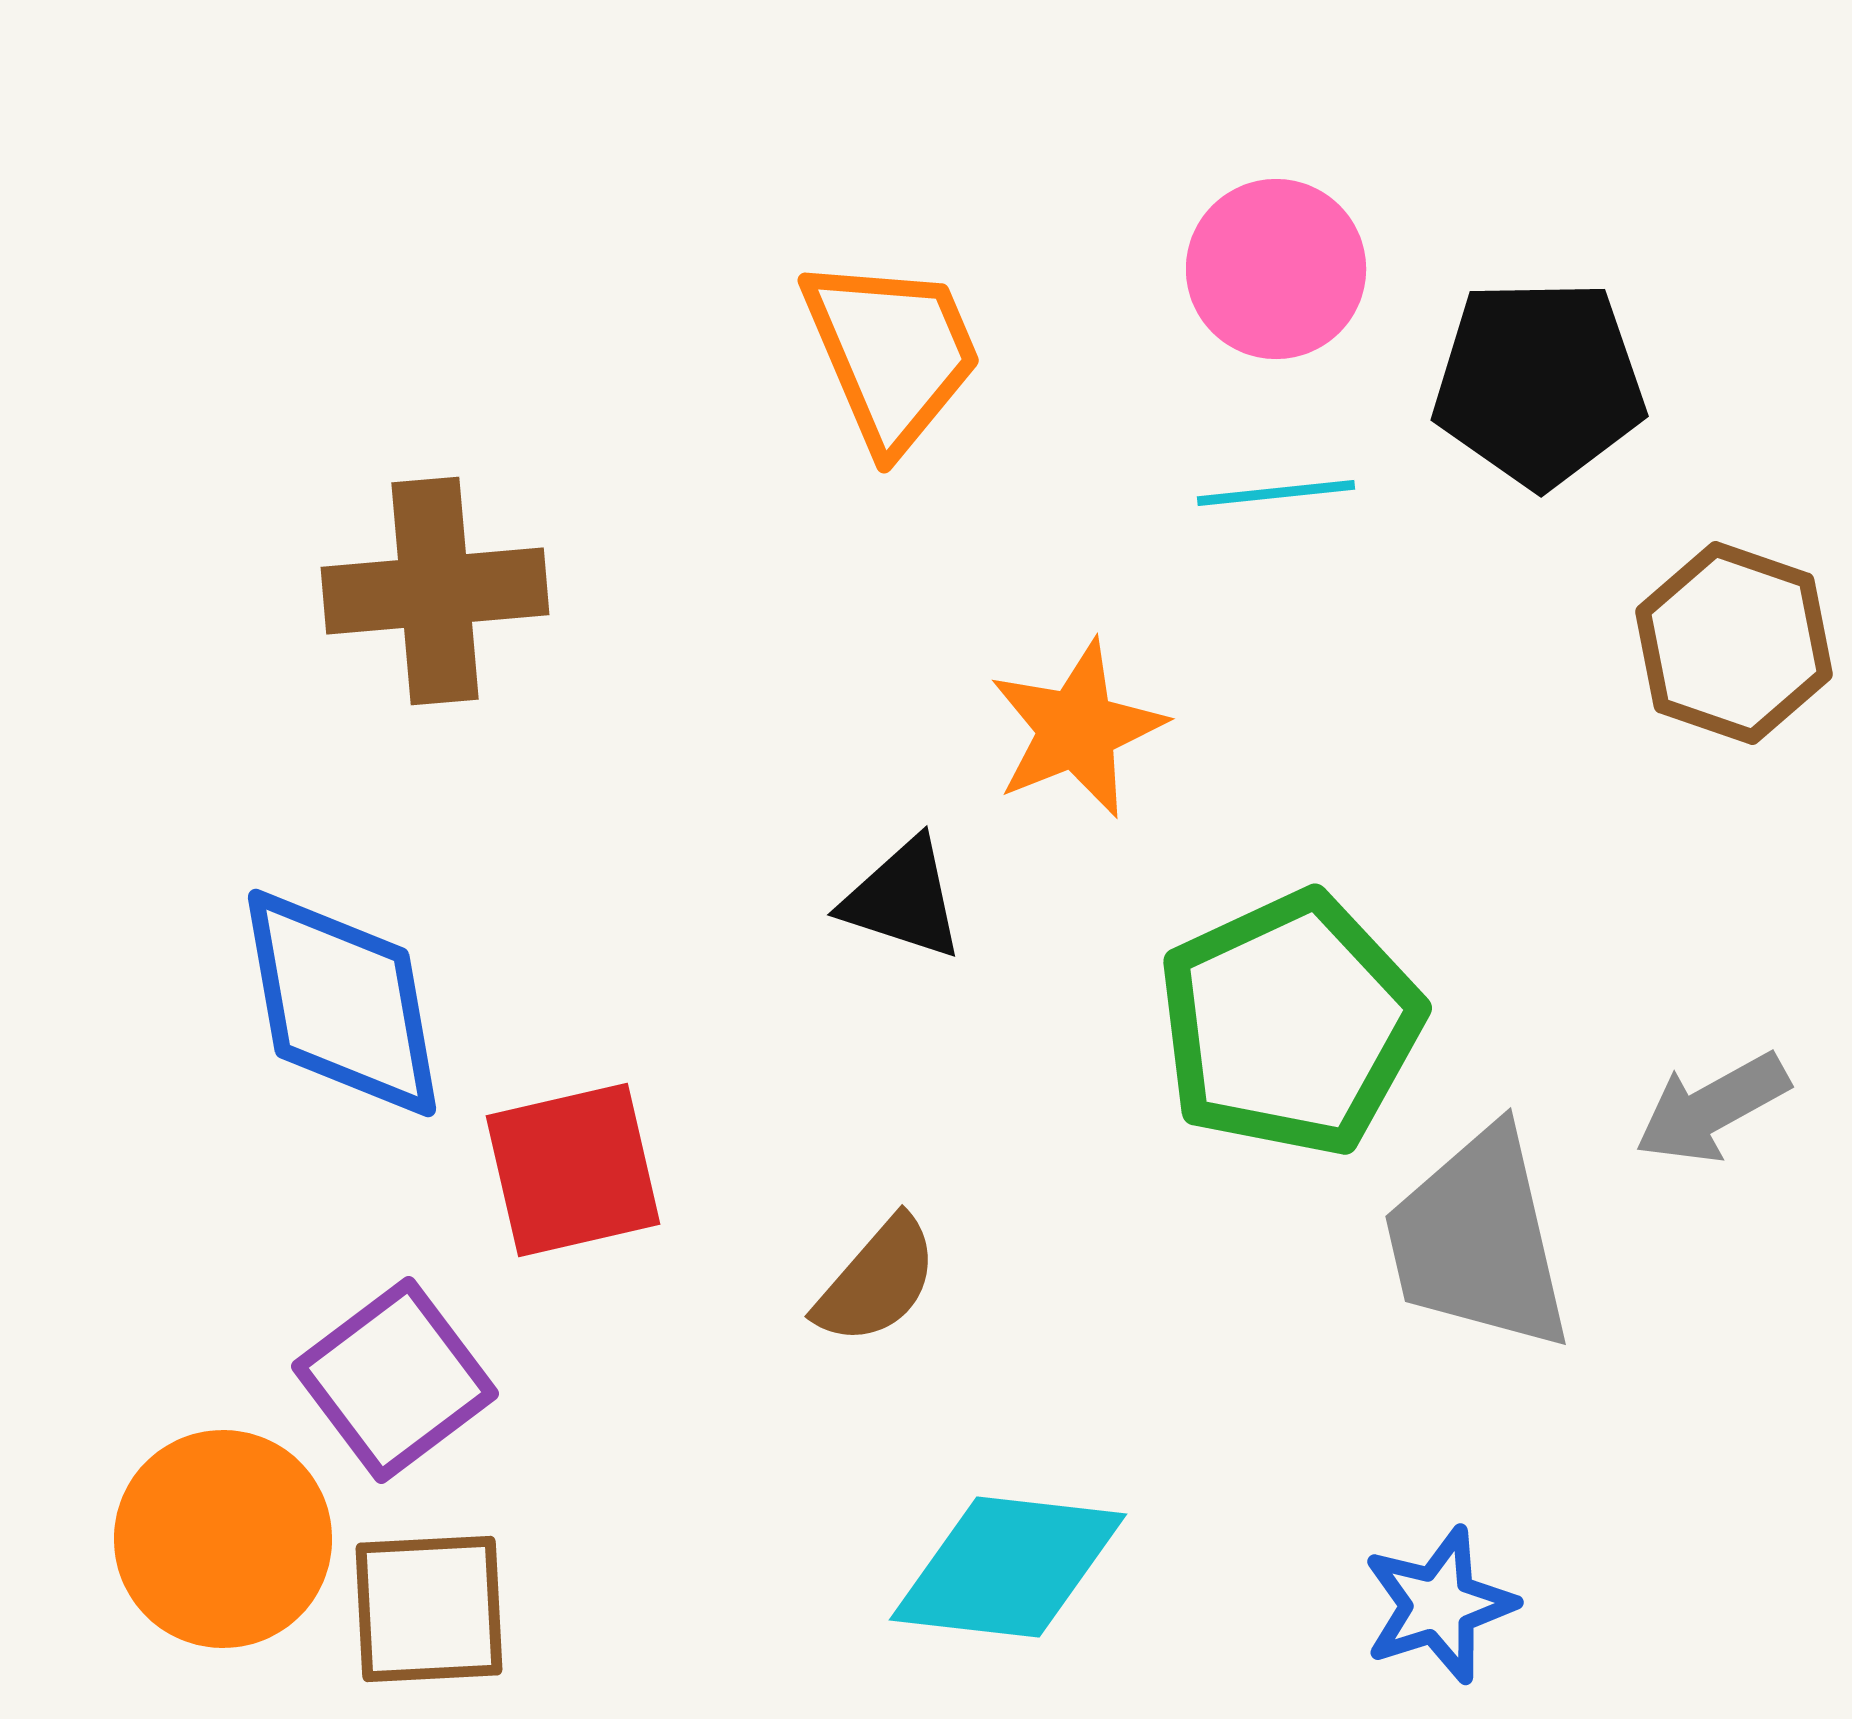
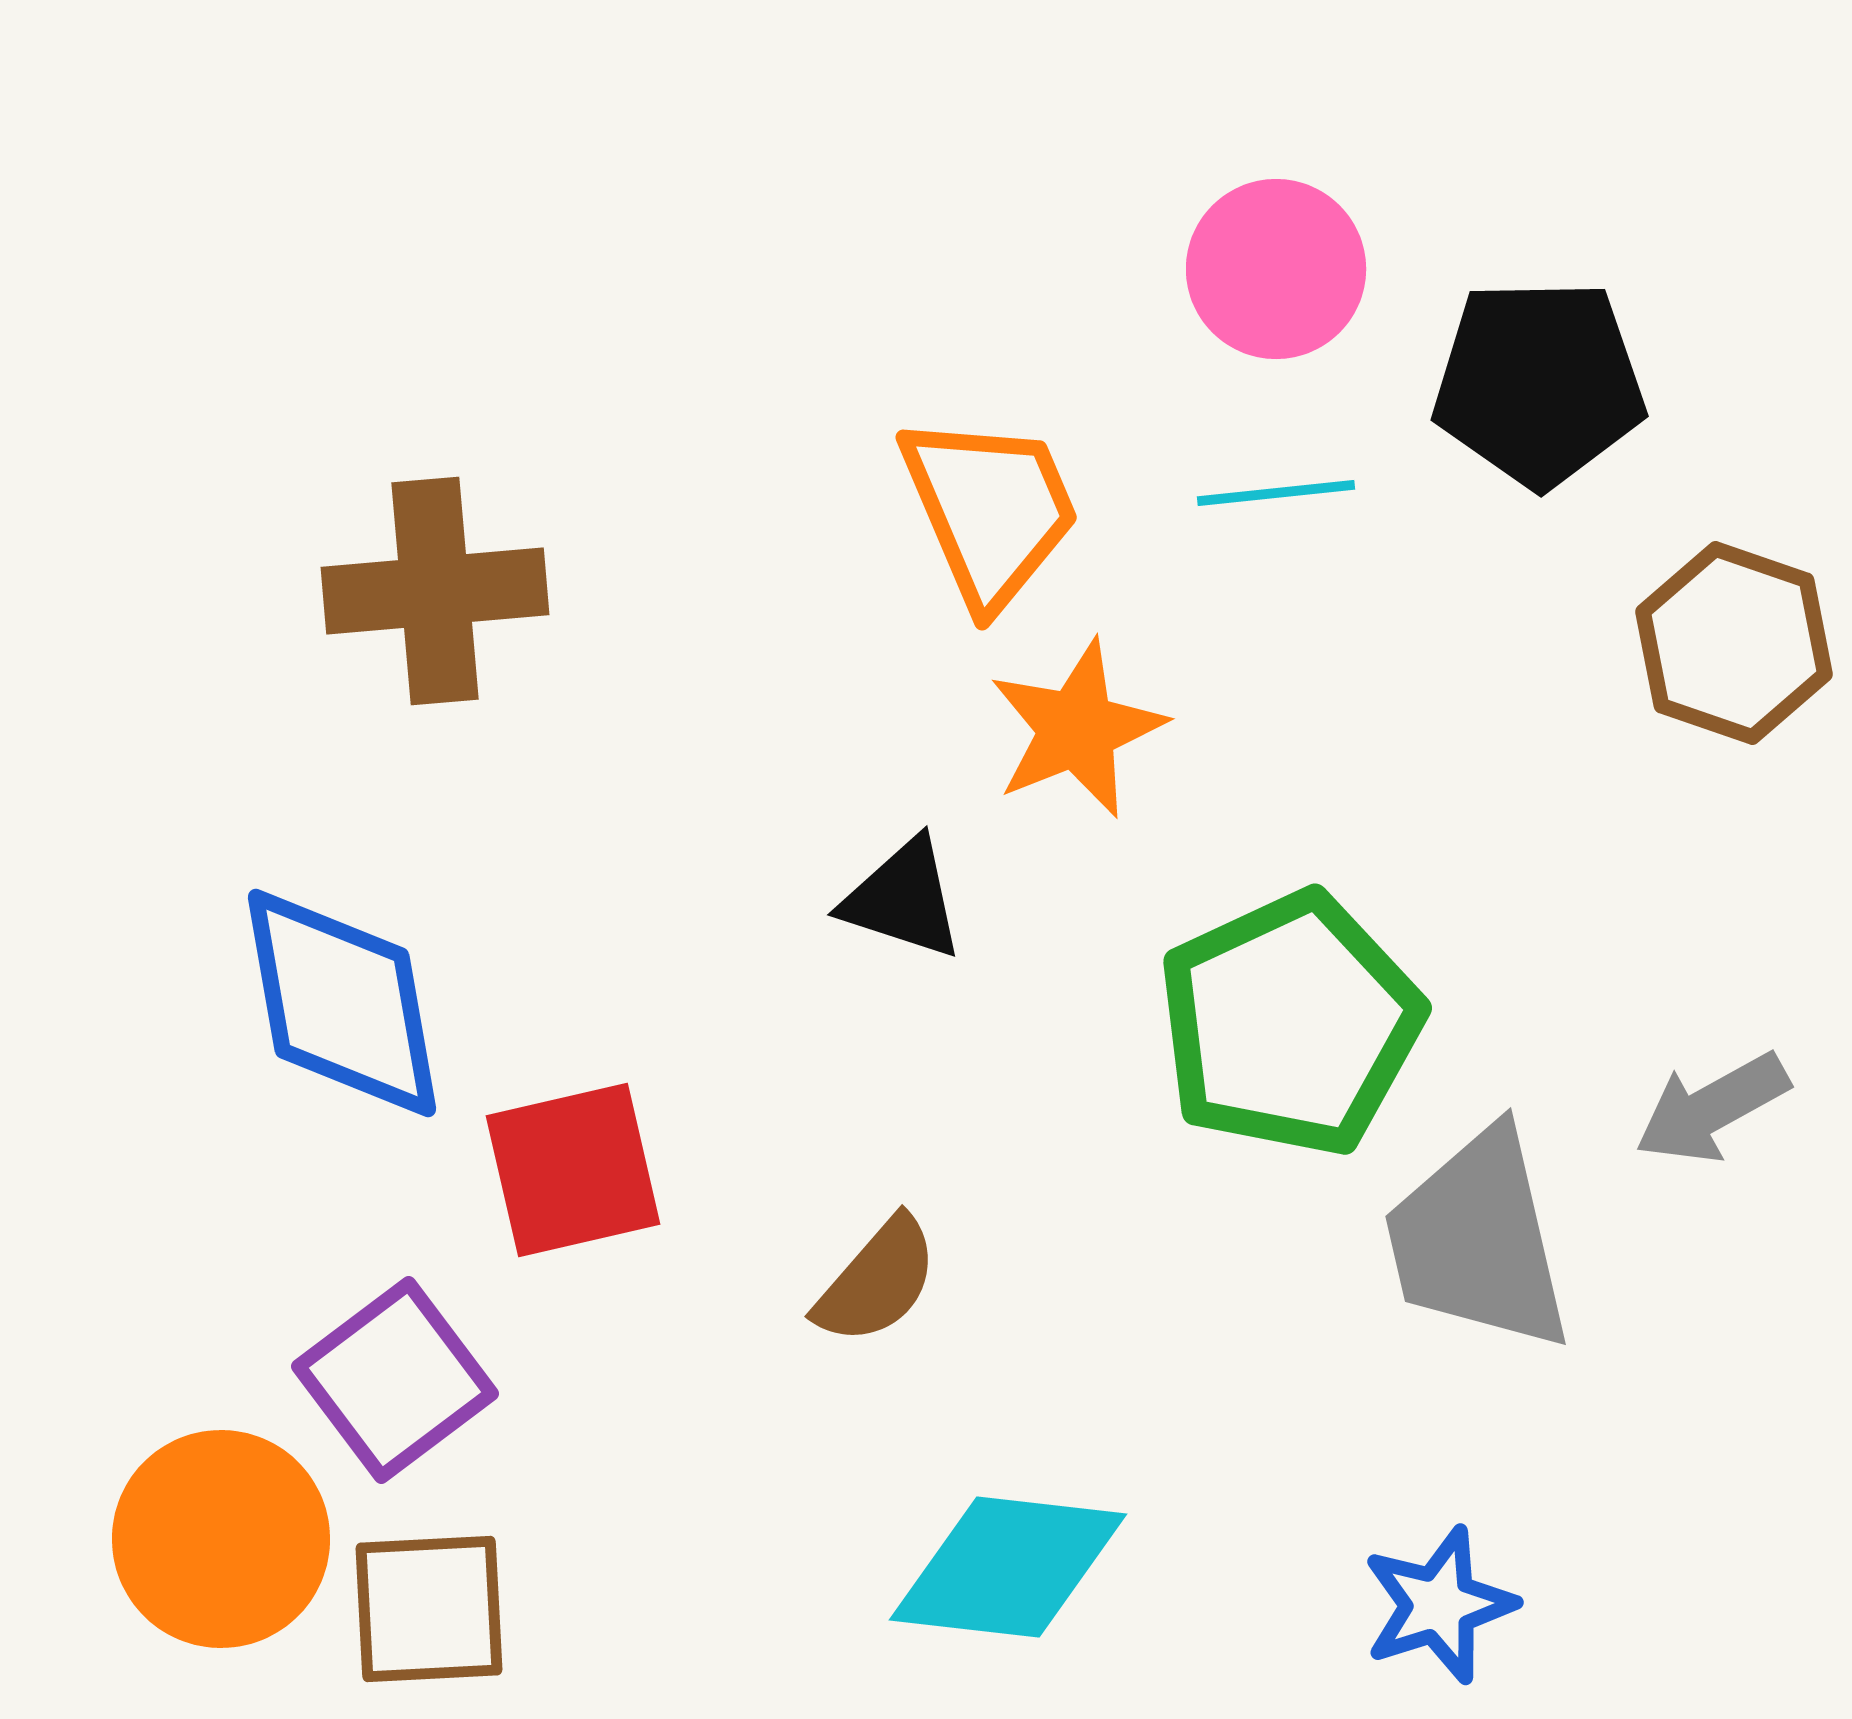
orange trapezoid: moved 98 px right, 157 px down
orange circle: moved 2 px left
